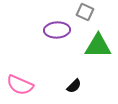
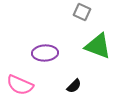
gray square: moved 3 px left
purple ellipse: moved 12 px left, 23 px down
green triangle: rotated 20 degrees clockwise
